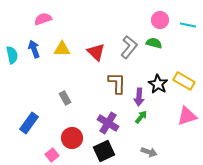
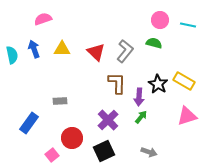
gray L-shape: moved 4 px left, 4 px down
gray rectangle: moved 5 px left, 3 px down; rotated 64 degrees counterclockwise
purple cross: moved 3 px up; rotated 15 degrees clockwise
